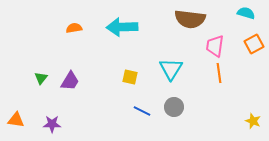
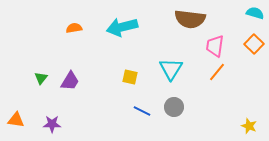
cyan semicircle: moved 9 px right
cyan arrow: rotated 12 degrees counterclockwise
orange square: rotated 18 degrees counterclockwise
orange line: moved 2 px left, 1 px up; rotated 48 degrees clockwise
yellow star: moved 4 px left, 5 px down
